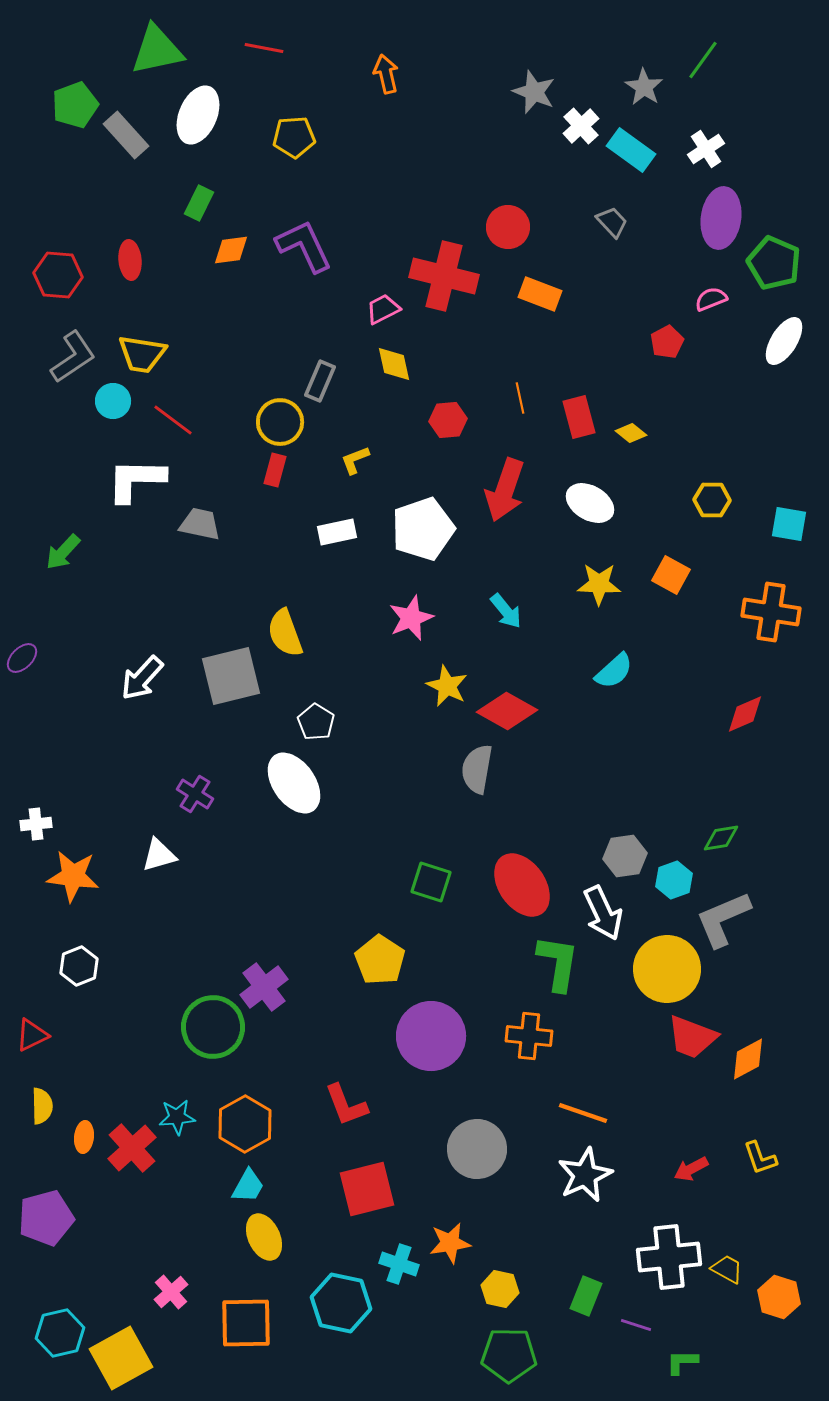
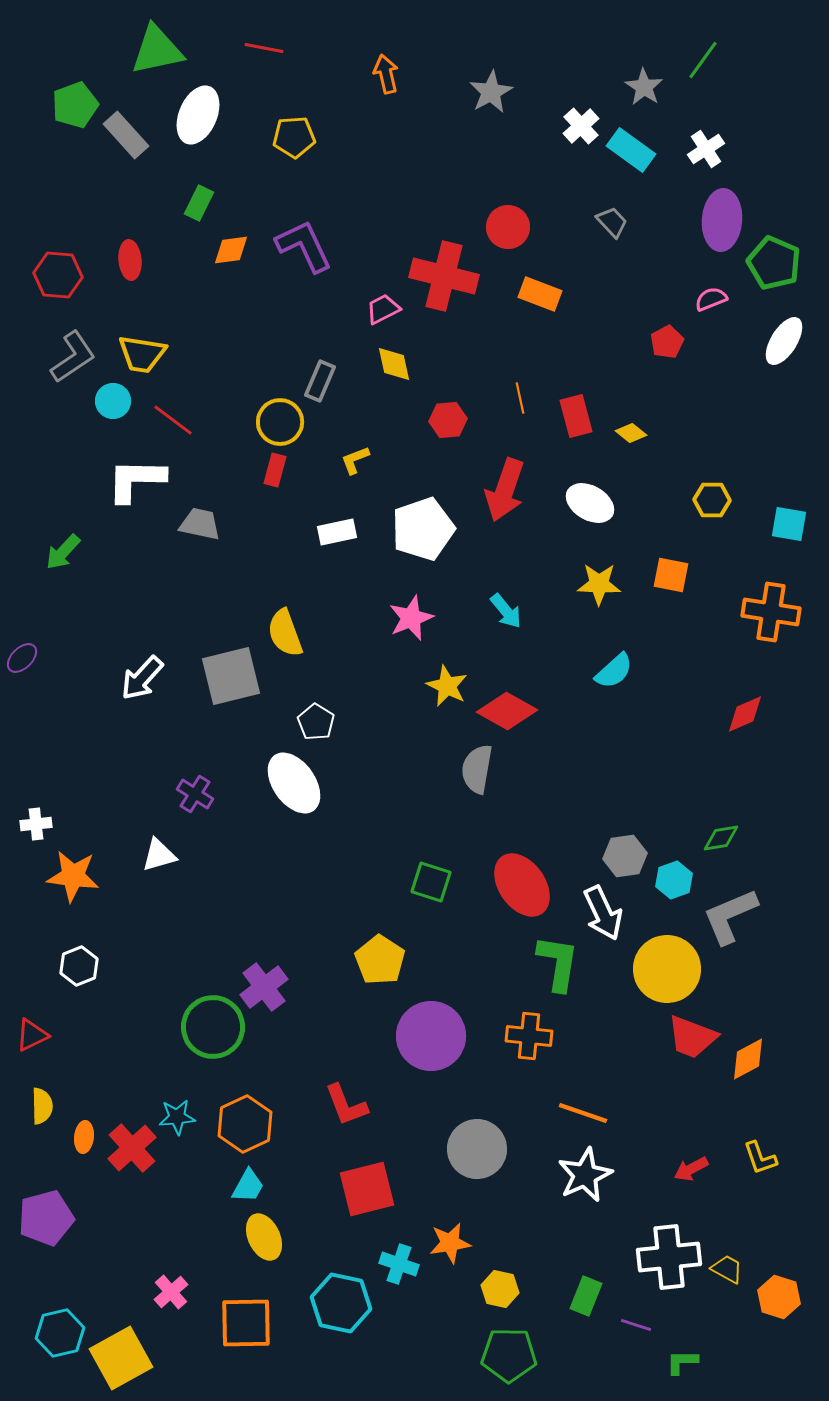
gray star at (534, 92): moved 43 px left; rotated 21 degrees clockwise
purple ellipse at (721, 218): moved 1 px right, 2 px down; rotated 4 degrees counterclockwise
red rectangle at (579, 417): moved 3 px left, 1 px up
orange square at (671, 575): rotated 18 degrees counterclockwise
gray L-shape at (723, 919): moved 7 px right, 3 px up
orange hexagon at (245, 1124): rotated 4 degrees clockwise
